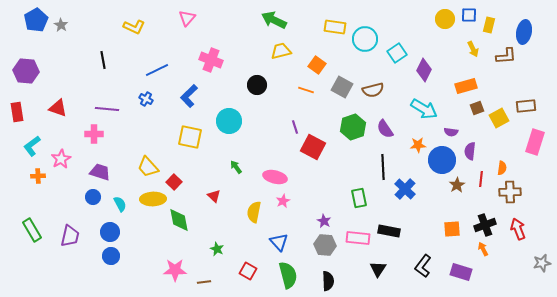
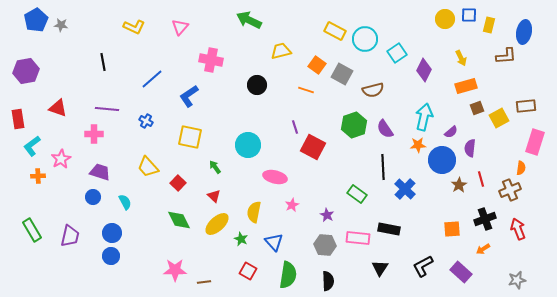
pink triangle at (187, 18): moved 7 px left, 9 px down
green arrow at (274, 20): moved 25 px left
gray star at (61, 25): rotated 24 degrees counterclockwise
yellow rectangle at (335, 27): moved 4 px down; rotated 20 degrees clockwise
yellow arrow at (473, 49): moved 12 px left, 9 px down
black line at (103, 60): moved 2 px down
pink cross at (211, 60): rotated 10 degrees counterclockwise
blue line at (157, 70): moved 5 px left, 9 px down; rotated 15 degrees counterclockwise
purple hexagon at (26, 71): rotated 15 degrees counterclockwise
gray square at (342, 87): moved 13 px up
blue L-shape at (189, 96): rotated 10 degrees clockwise
blue cross at (146, 99): moved 22 px down
cyan arrow at (424, 109): moved 8 px down; rotated 108 degrees counterclockwise
red rectangle at (17, 112): moved 1 px right, 7 px down
cyan circle at (229, 121): moved 19 px right, 24 px down
green hexagon at (353, 127): moved 1 px right, 2 px up
purple semicircle at (451, 132): rotated 48 degrees counterclockwise
purple semicircle at (470, 151): moved 3 px up
green arrow at (236, 167): moved 21 px left
orange semicircle at (502, 168): moved 19 px right
red line at (481, 179): rotated 21 degrees counterclockwise
red square at (174, 182): moved 4 px right, 1 px down
brown star at (457, 185): moved 2 px right
brown cross at (510, 192): moved 2 px up; rotated 20 degrees counterclockwise
green rectangle at (359, 198): moved 2 px left, 4 px up; rotated 42 degrees counterclockwise
yellow ellipse at (153, 199): moved 64 px right, 25 px down; rotated 40 degrees counterclockwise
pink star at (283, 201): moved 9 px right, 4 px down
cyan semicircle at (120, 204): moved 5 px right, 2 px up
green diamond at (179, 220): rotated 15 degrees counterclockwise
purple star at (324, 221): moved 3 px right, 6 px up
black cross at (485, 225): moved 6 px up
black rectangle at (389, 231): moved 2 px up
blue circle at (110, 232): moved 2 px right, 1 px down
blue triangle at (279, 242): moved 5 px left
green star at (217, 249): moved 24 px right, 10 px up
orange arrow at (483, 249): rotated 96 degrees counterclockwise
gray star at (542, 263): moved 25 px left, 17 px down
black L-shape at (423, 266): rotated 25 degrees clockwise
black triangle at (378, 269): moved 2 px right, 1 px up
purple rectangle at (461, 272): rotated 25 degrees clockwise
green semicircle at (288, 275): rotated 24 degrees clockwise
